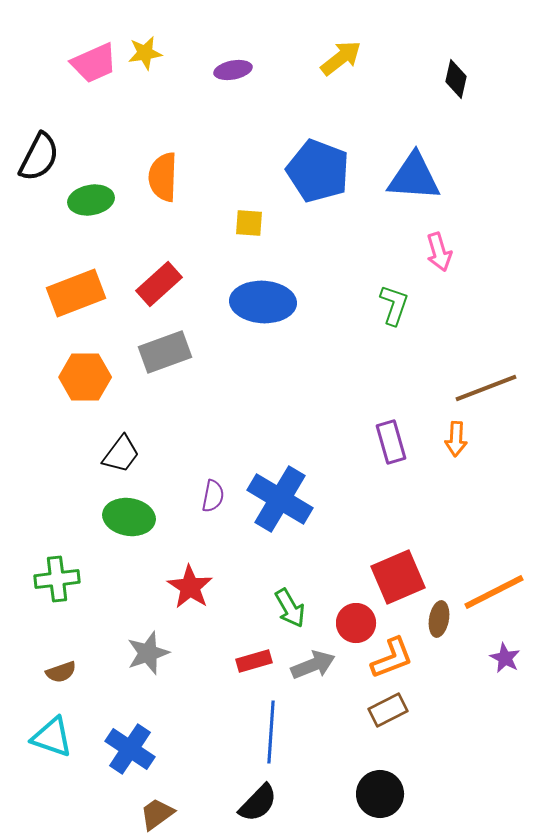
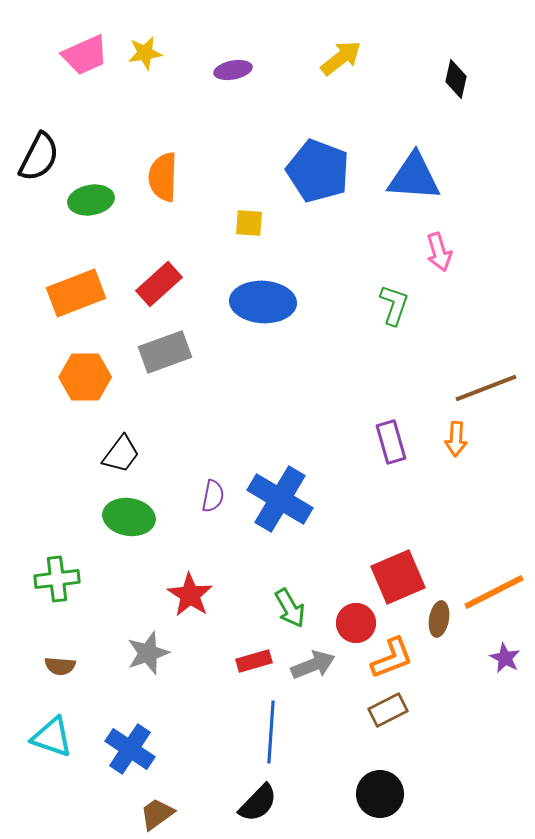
pink trapezoid at (94, 63): moved 9 px left, 8 px up
red star at (190, 587): moved 8 px down
brown semicircle at (61, 672): moved 1 px left, 6 px up; rotated 24 degrees clockwise
